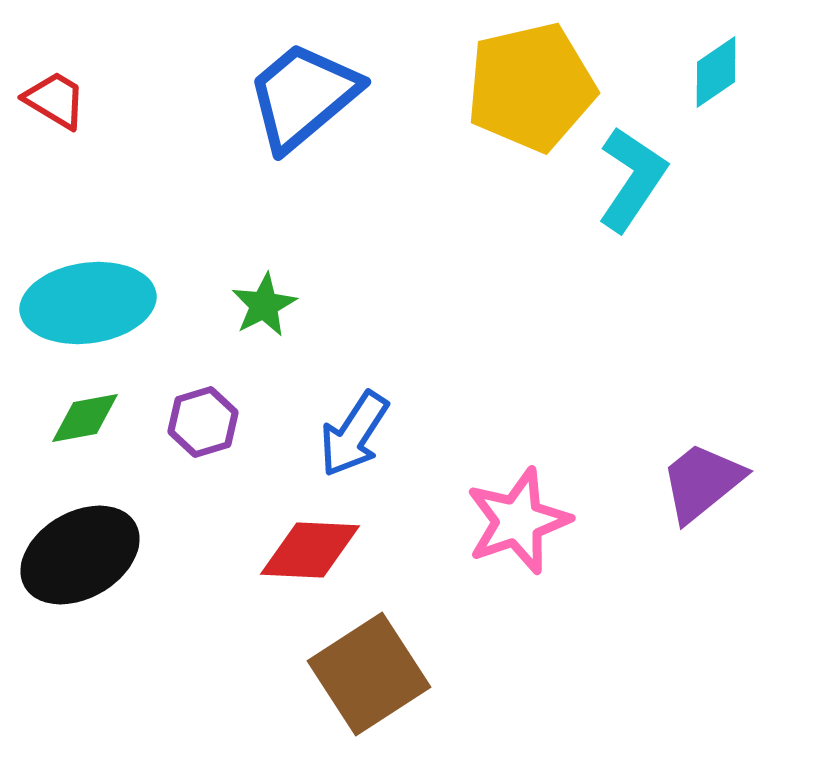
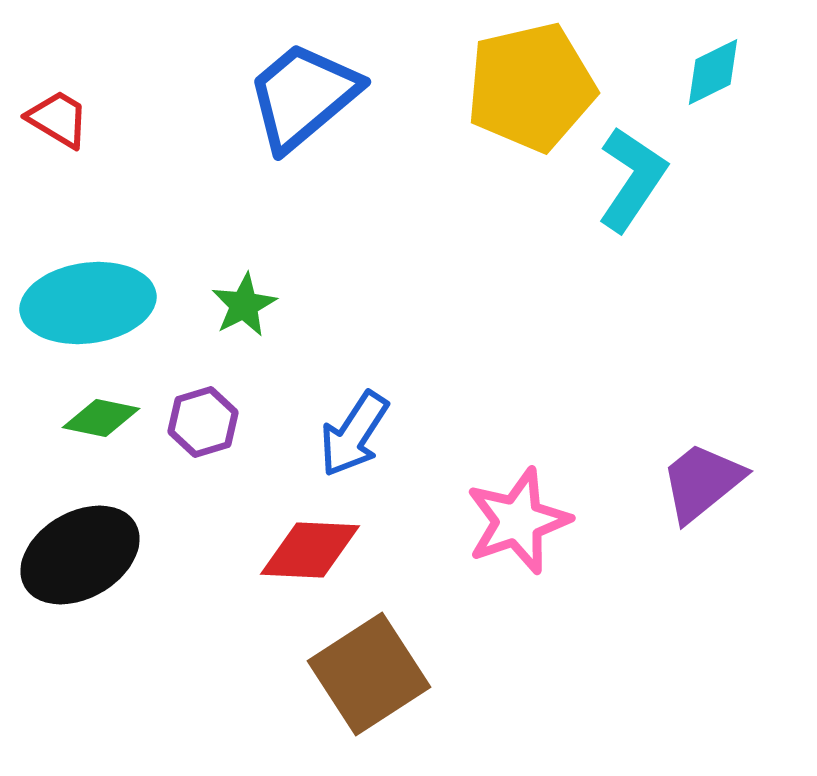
cyan diamond: moved 3 px left; rotated 8 degrees clockwise
red trapezoid: moved 3 px right, 19 px down
green star: moved 20 px left
green diamond: moved 16 px right; rotated 22 degrees clockwise
